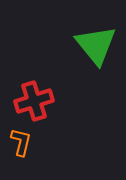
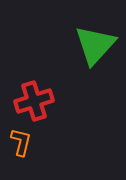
green triangle: moved 1 px left; rotated 21 degrees clockwise
